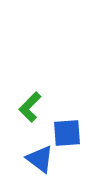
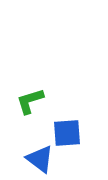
green L-shape: moved 6 px up; rotated 28 degrees clockwise
